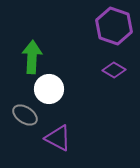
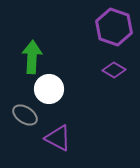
purple hexagon: moved 1 px down
